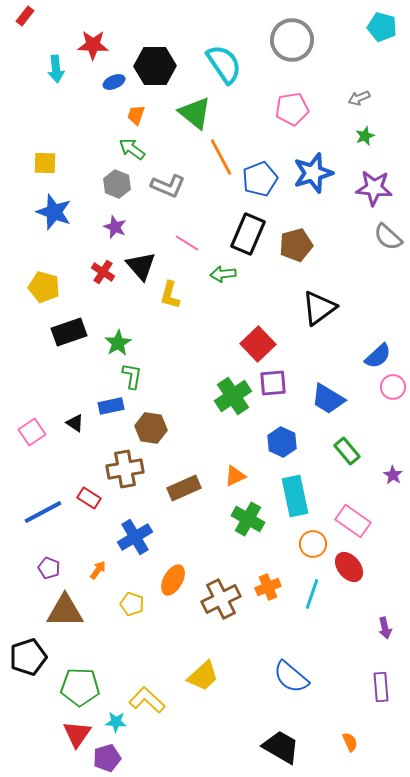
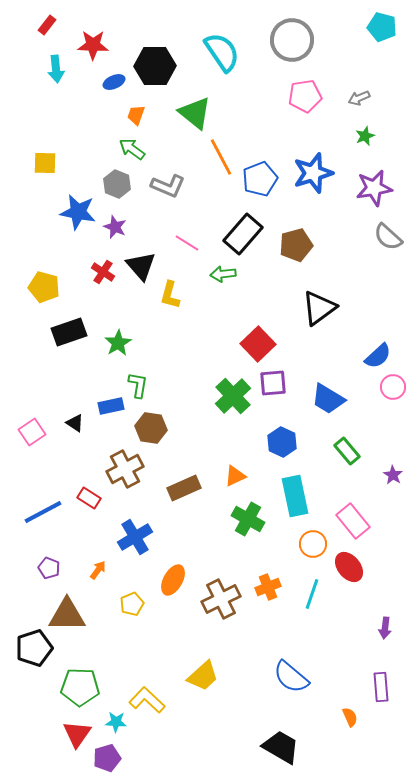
red rectangle at (25, 16): moved 22 px right, 9 px down
cyan semicircle at (224, 64): moved 2 px left, 12 px up
pink pentagon at (292, 109): moved 13 px right, 13 px up
purple star at (374, 188): rotated 15 degrees counterclockwise
blue star at (54, 212): moved 24 px right; rotated 9 degrees counterclockwise
black rectangle at (248, 234): moved 5 px left; rotated 18 degrees clockwise
green L-shape at (132, 376): moved 6 px right, 9 px down
green cross at (233, 396): rotated 9 degrees counterclockwise
brown cross at (125, 469): rotated 18 degrees counterclockwise
pink rectangle at (353, 521): rotated 16 degrees clockwise
yellow pentagon at (132, 604): rotated 30 degrees clockwise
brown triangle at (65, 611): moved 2 px right, 4 px down
purple arrow at (385, 628): rotated 20 degrees clockwise
black pentagon at (28, 657): moved 6 px right, 9 px up
orange semicircle at (350, 742): moved 25 px up
